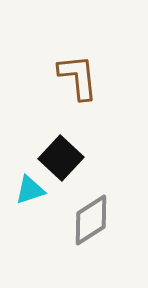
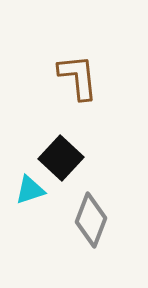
gray diamond: rotated 36 degrees counterclockwise
